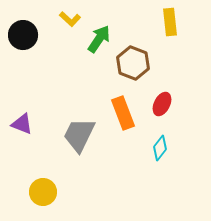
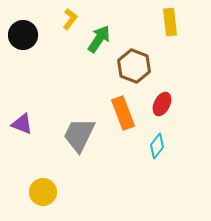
yellow L-shape: rotated 95 degrees counterclockwise
brown hexagon: moved 1 px right, 3 px down
cyan diamond: moved 3 px left, 2 px up
